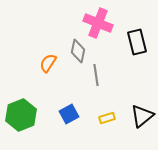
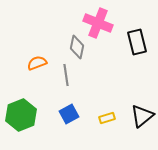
gray diamond: moved 1 px left, 4 px up
orange semicircle: moved 11 px left; rotated 36 degrees clockwise
gray line: moved 30 px left
